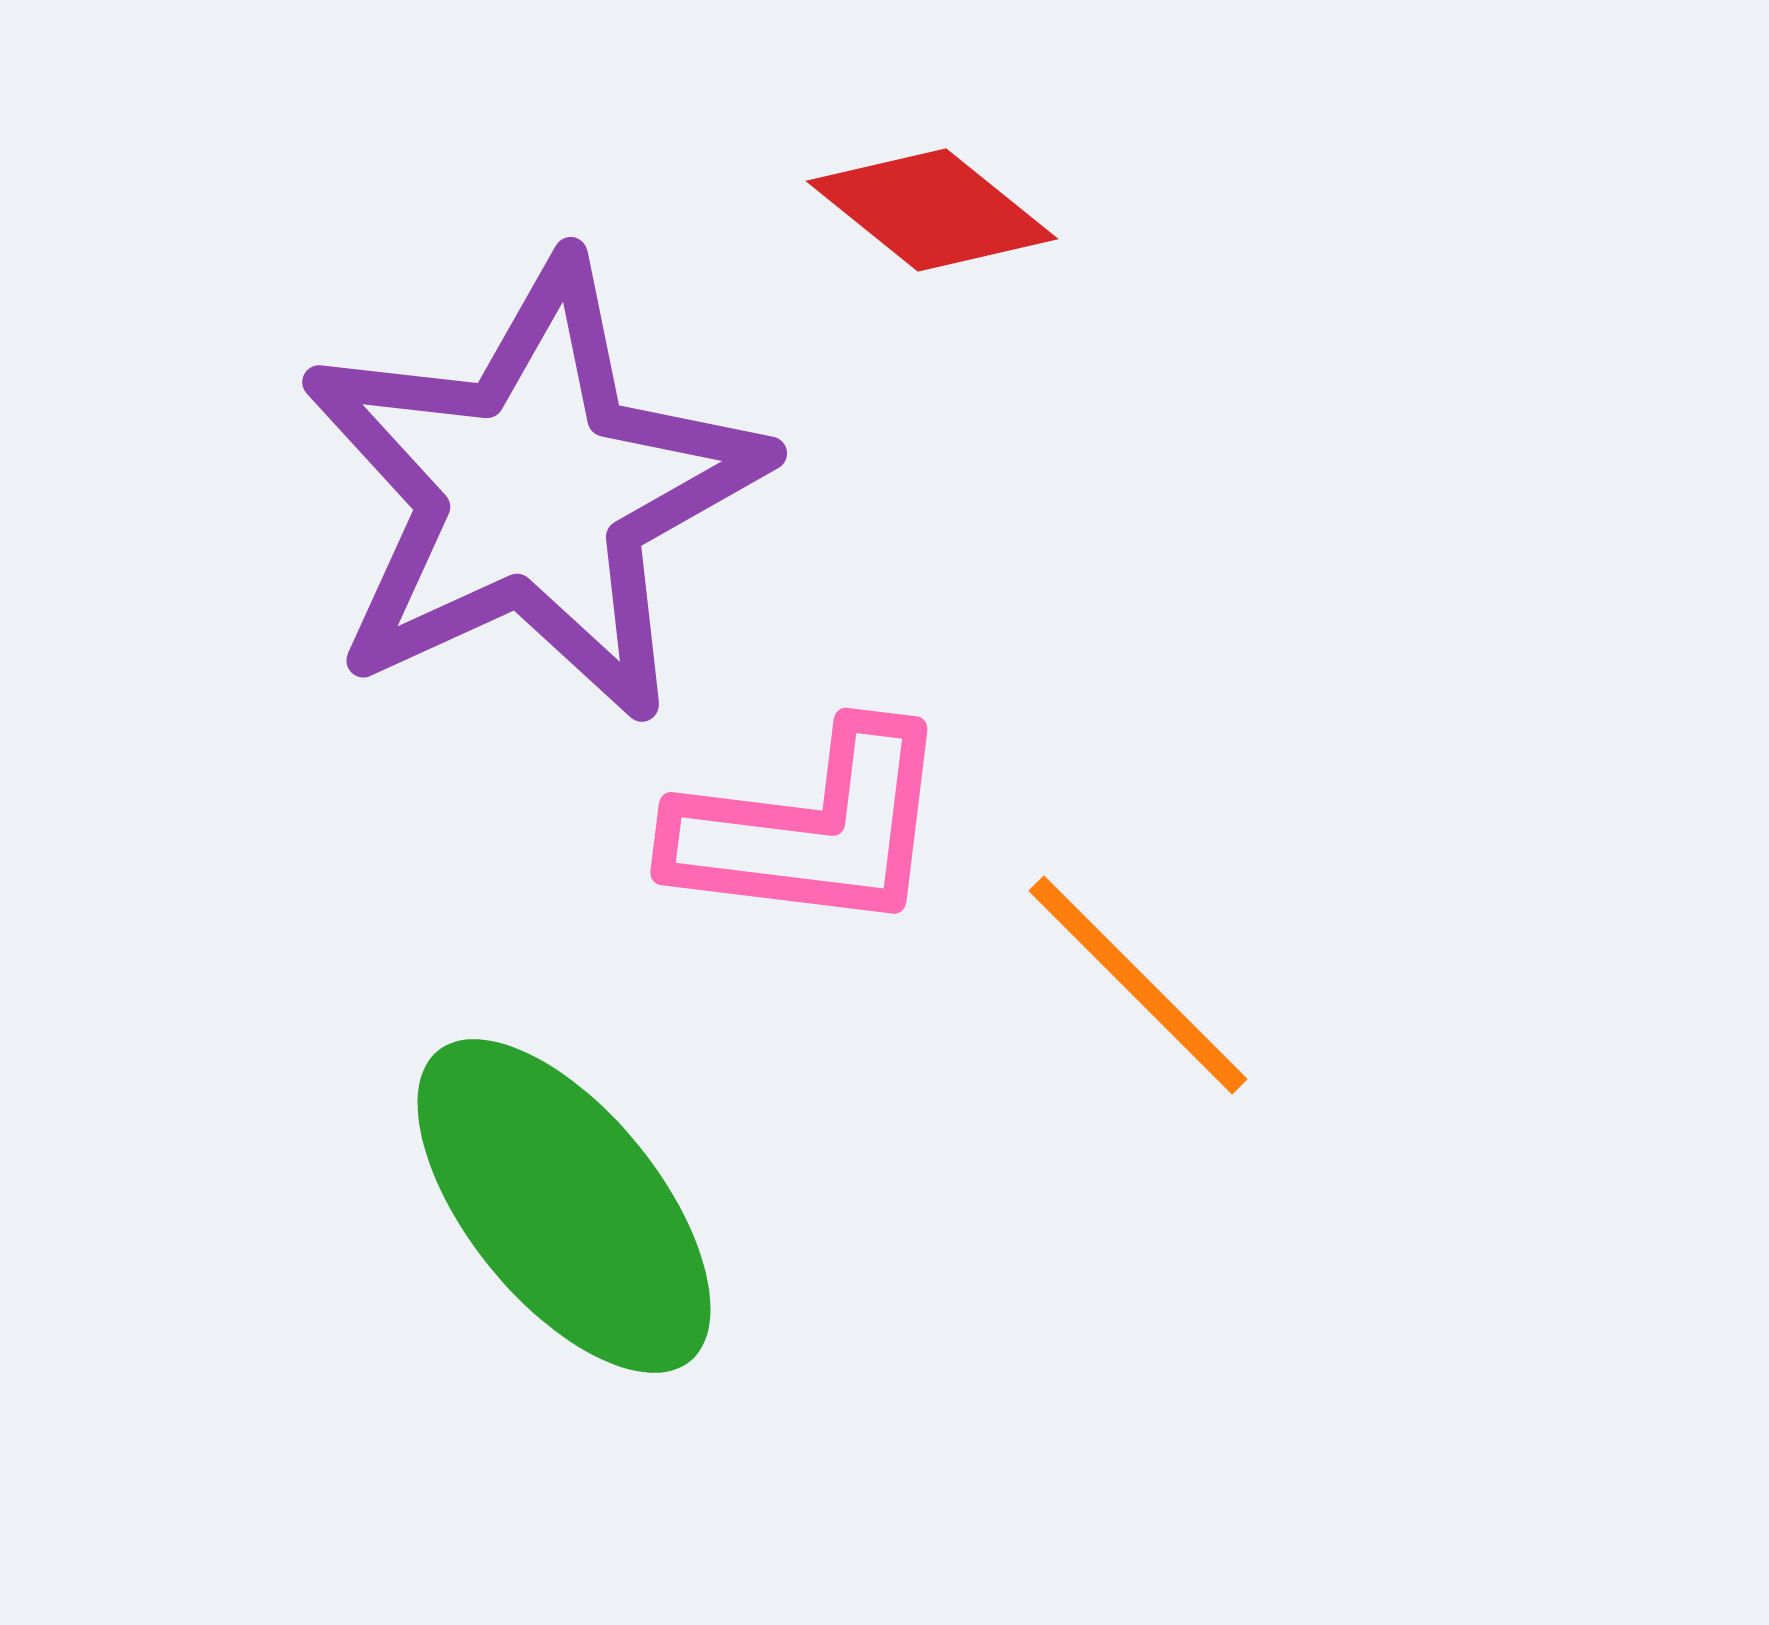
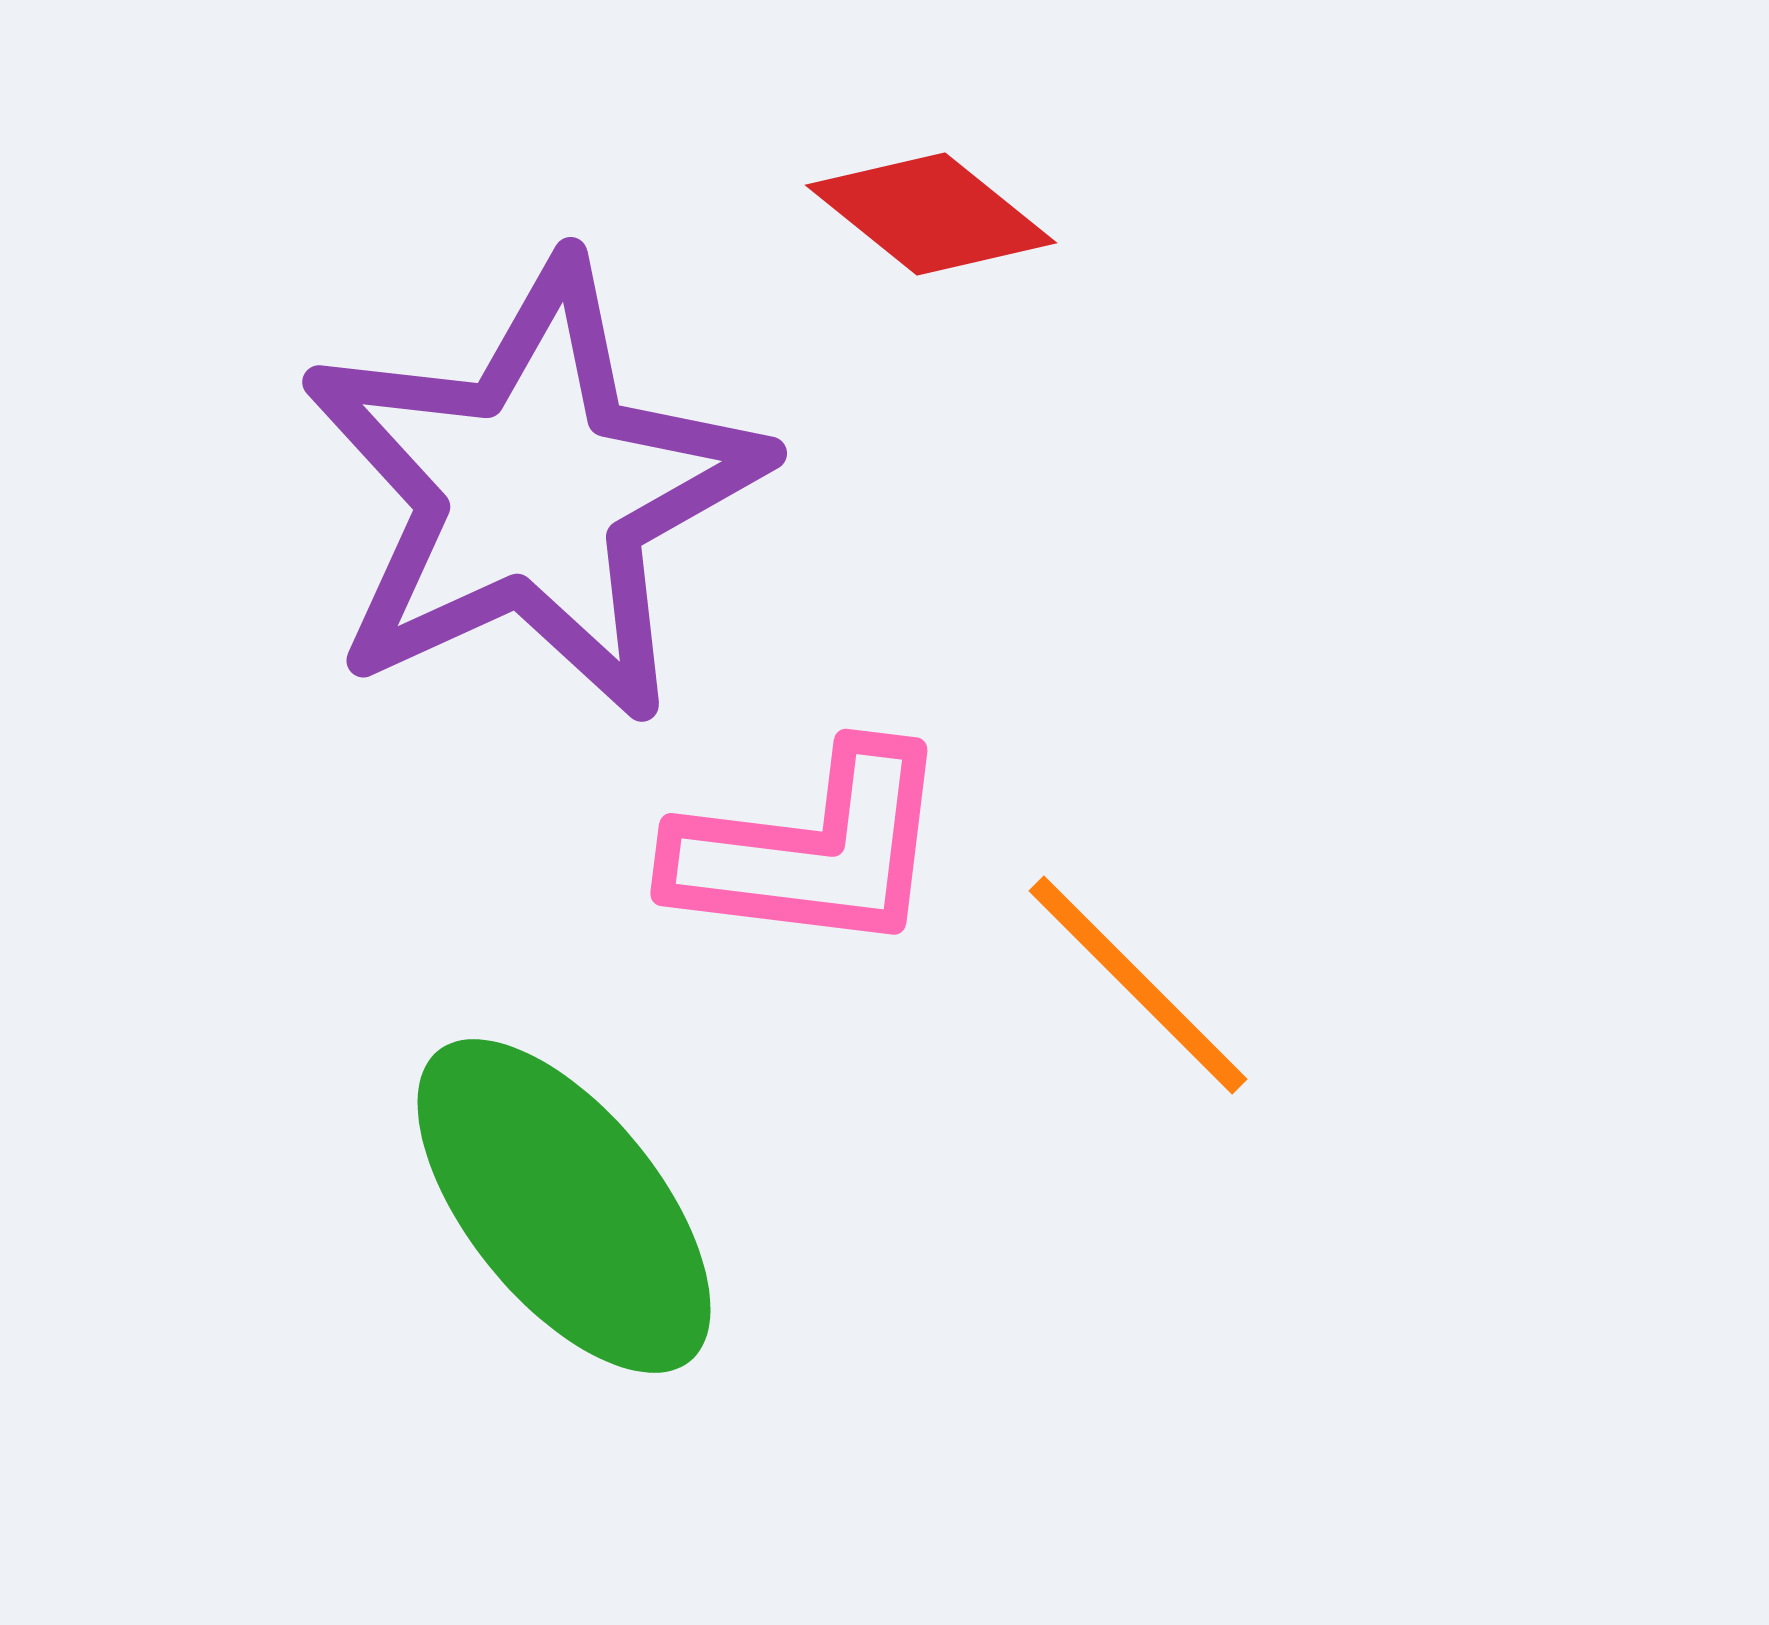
red diamond: moved 1 px left, 4 px down
pink L-shape: moved 21 px down
